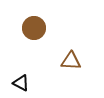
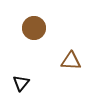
black triangle: rotated 42 degrees clockwise
